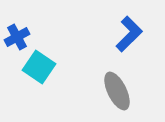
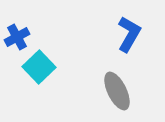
blue L-shape: rotated 15 degrees counterclockwise
cyan square: rotated 12 degrees clockwise
